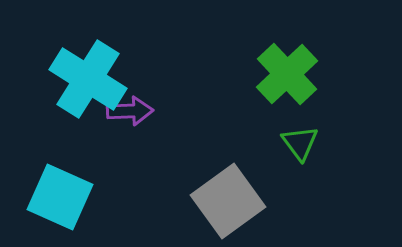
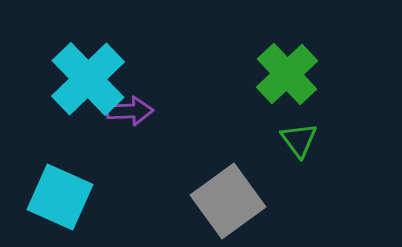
cyan cross: rotated 14 degrees clockwise
green triangle: moved 1 px left, 3 px up
